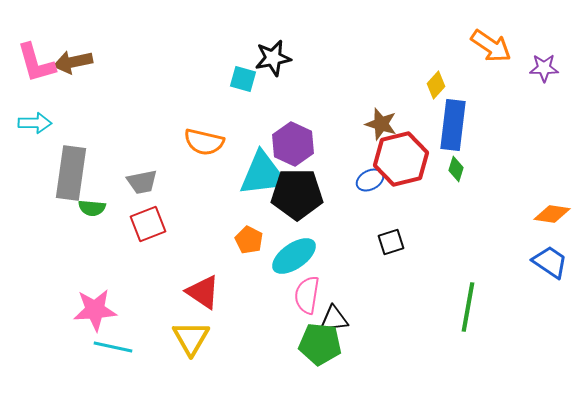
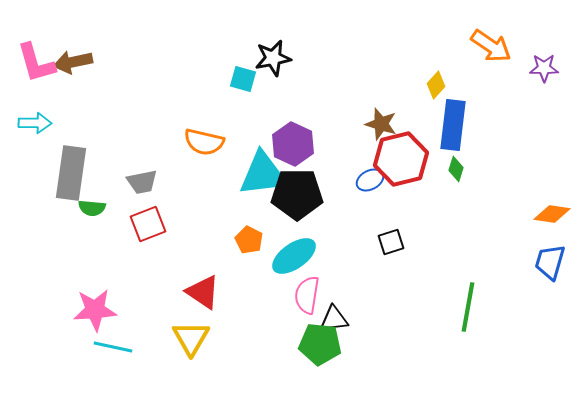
blue trapezoid: rotated 108 degrees counterclockwise
